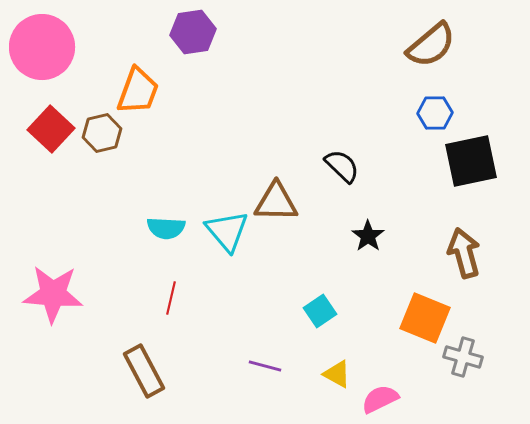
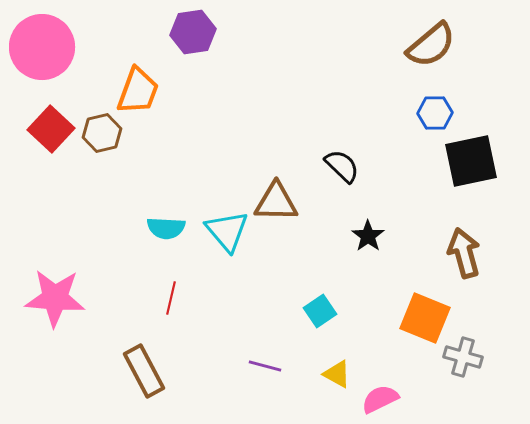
pink star: moved 2 px right, 4 px down
